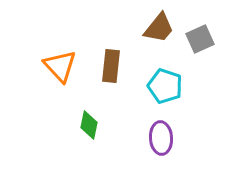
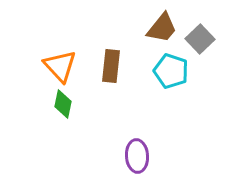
brown trapezoid: moved 3 px right
gray square: rotated 20 degrees counterclockwise
cyan pentagon: moved 6 px right, 15 px up
green diamond: moved 26 px left, 21 px up
purple ellipse: moved 24 px left, 18 px down
